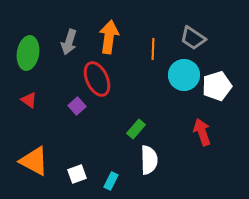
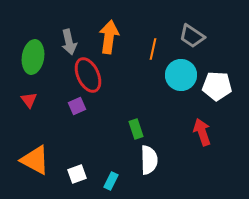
gray trapezoid: moved 1 px left, 2 px up
gray arrow: rotated 30 degrees counterclockwise
orange line: rotated 10 degrees clockwise
green ellipse: moved 5 px right, 4 px down
cyan circle: moved 3 px left
red ellipse: moved 9 px left, 4 px up
white pentagon: rotated 20 degrees clockwise
red triangle: rotated 18 degrees clockwise
purple square: rotated 18 degrees clockwise
green rectangle: rotated 60 degrees counterclockwise
orange triangle: moved 1 px right, 1 px up
